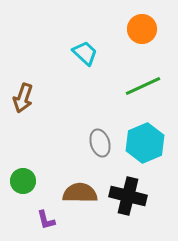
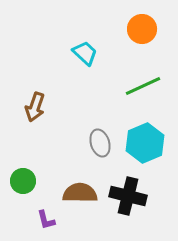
brown arrow: moved 12 px right, 9 px down
